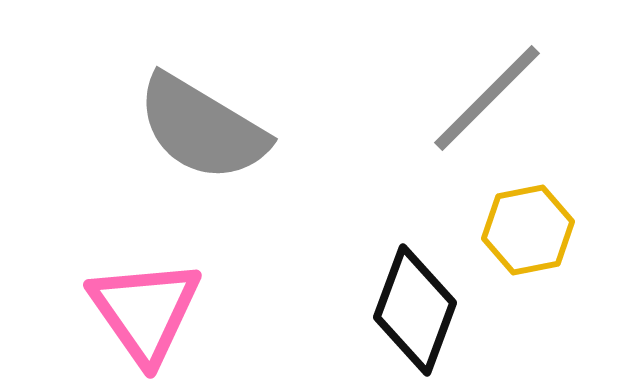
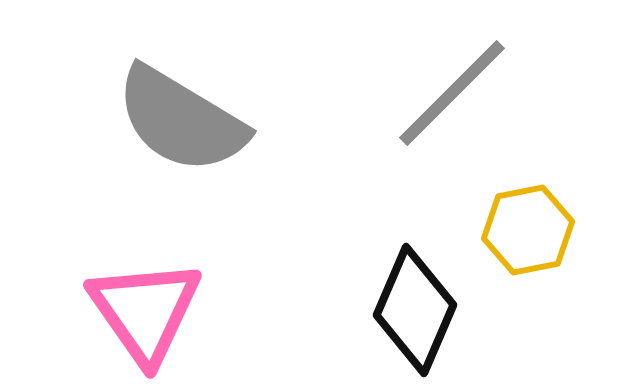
gray line: moved 35 px left, 5 px up
gray semicircle: moved 21 px left, 8 px up
black diamond: rotated 3 degrees clockwise
